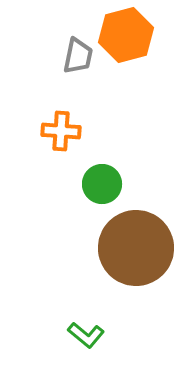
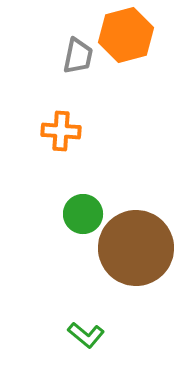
green circle: moved 19 px left, 30 px down
